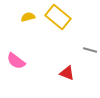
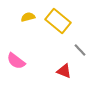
yellow rectangle: moved 4 px down
gray line: moved 10 px left; rotated 32 degrees clockwise
red triangle: moved 3 px left, 2 px up
